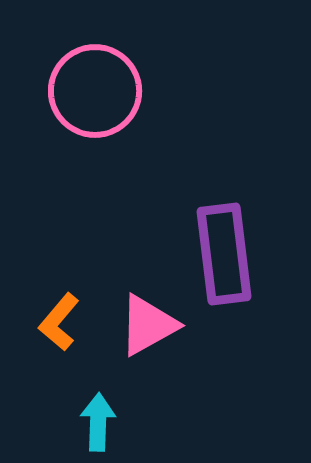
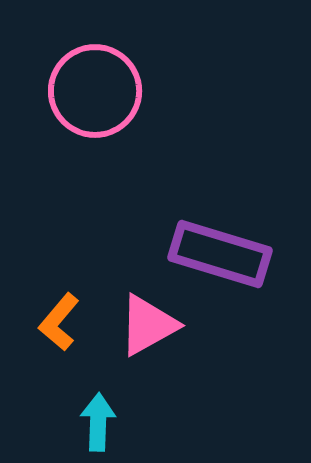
purple rectangle: moved 4 px left; rotated 66 degrees counterclockwise
